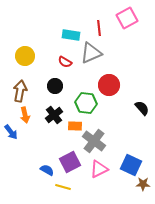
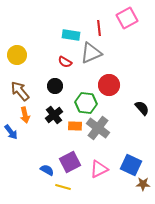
yellow circle: moved 8 px left, 1 px up
brown arrow: rotated 50 degrees counterclockwise
gray cross: moved 4 px right, 13 px up
